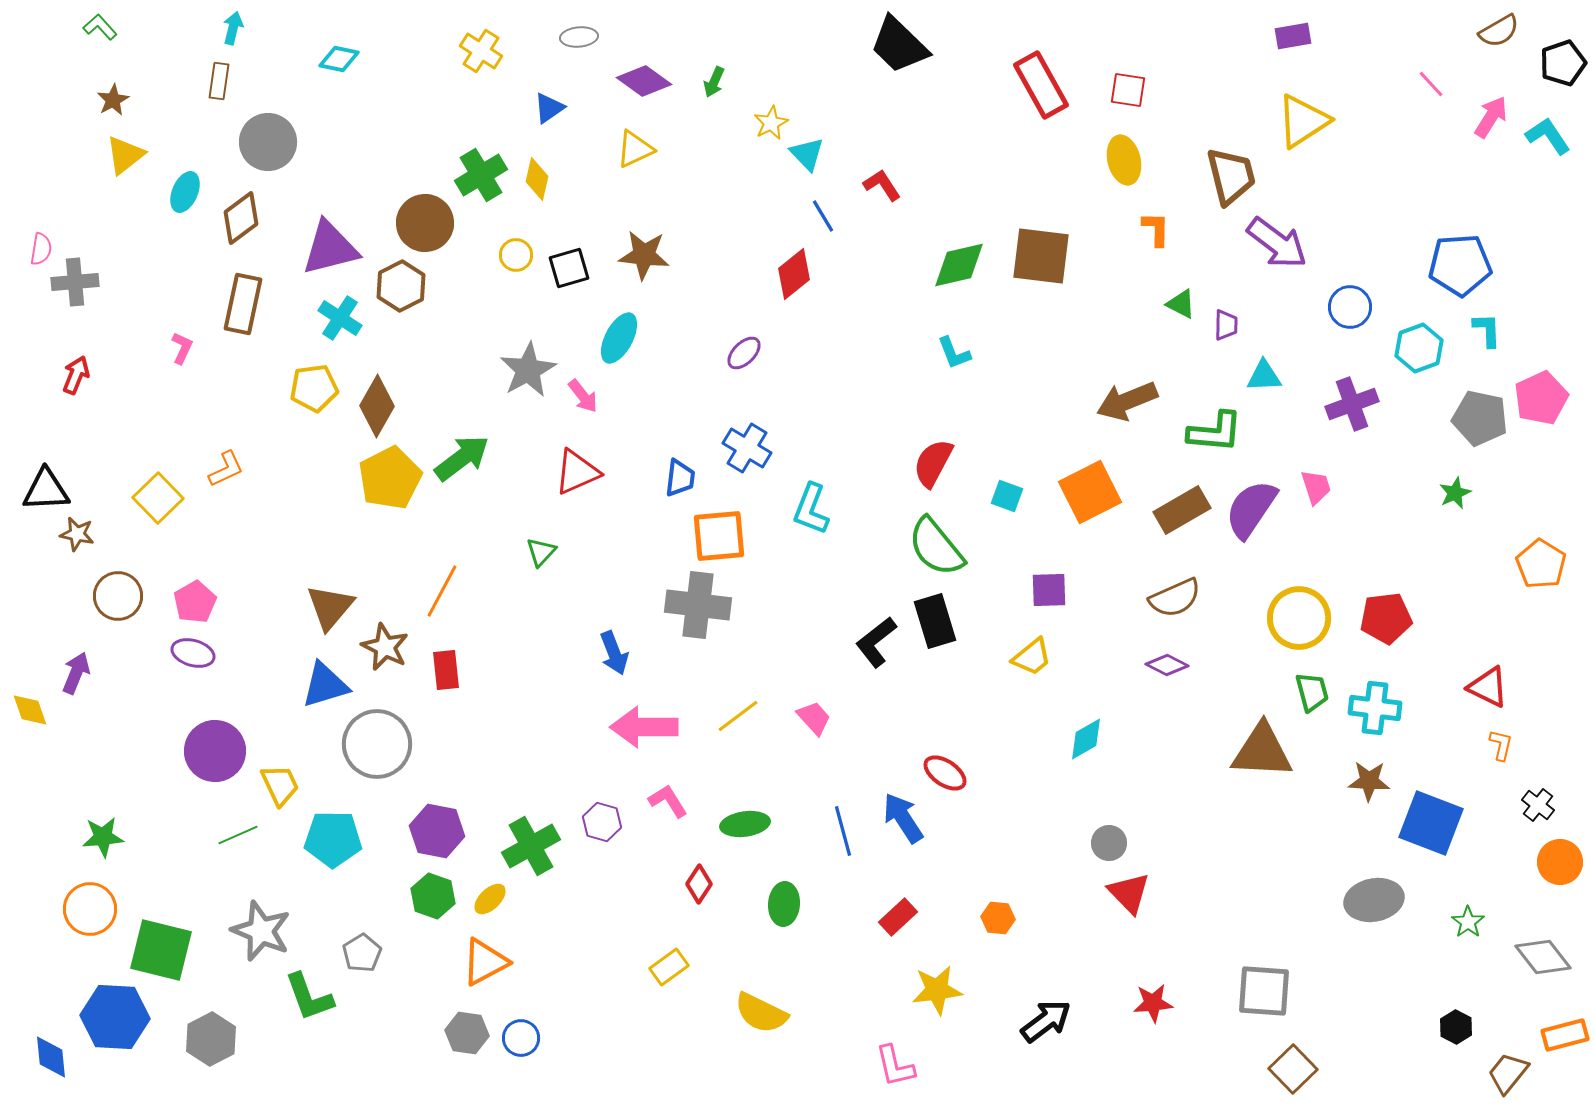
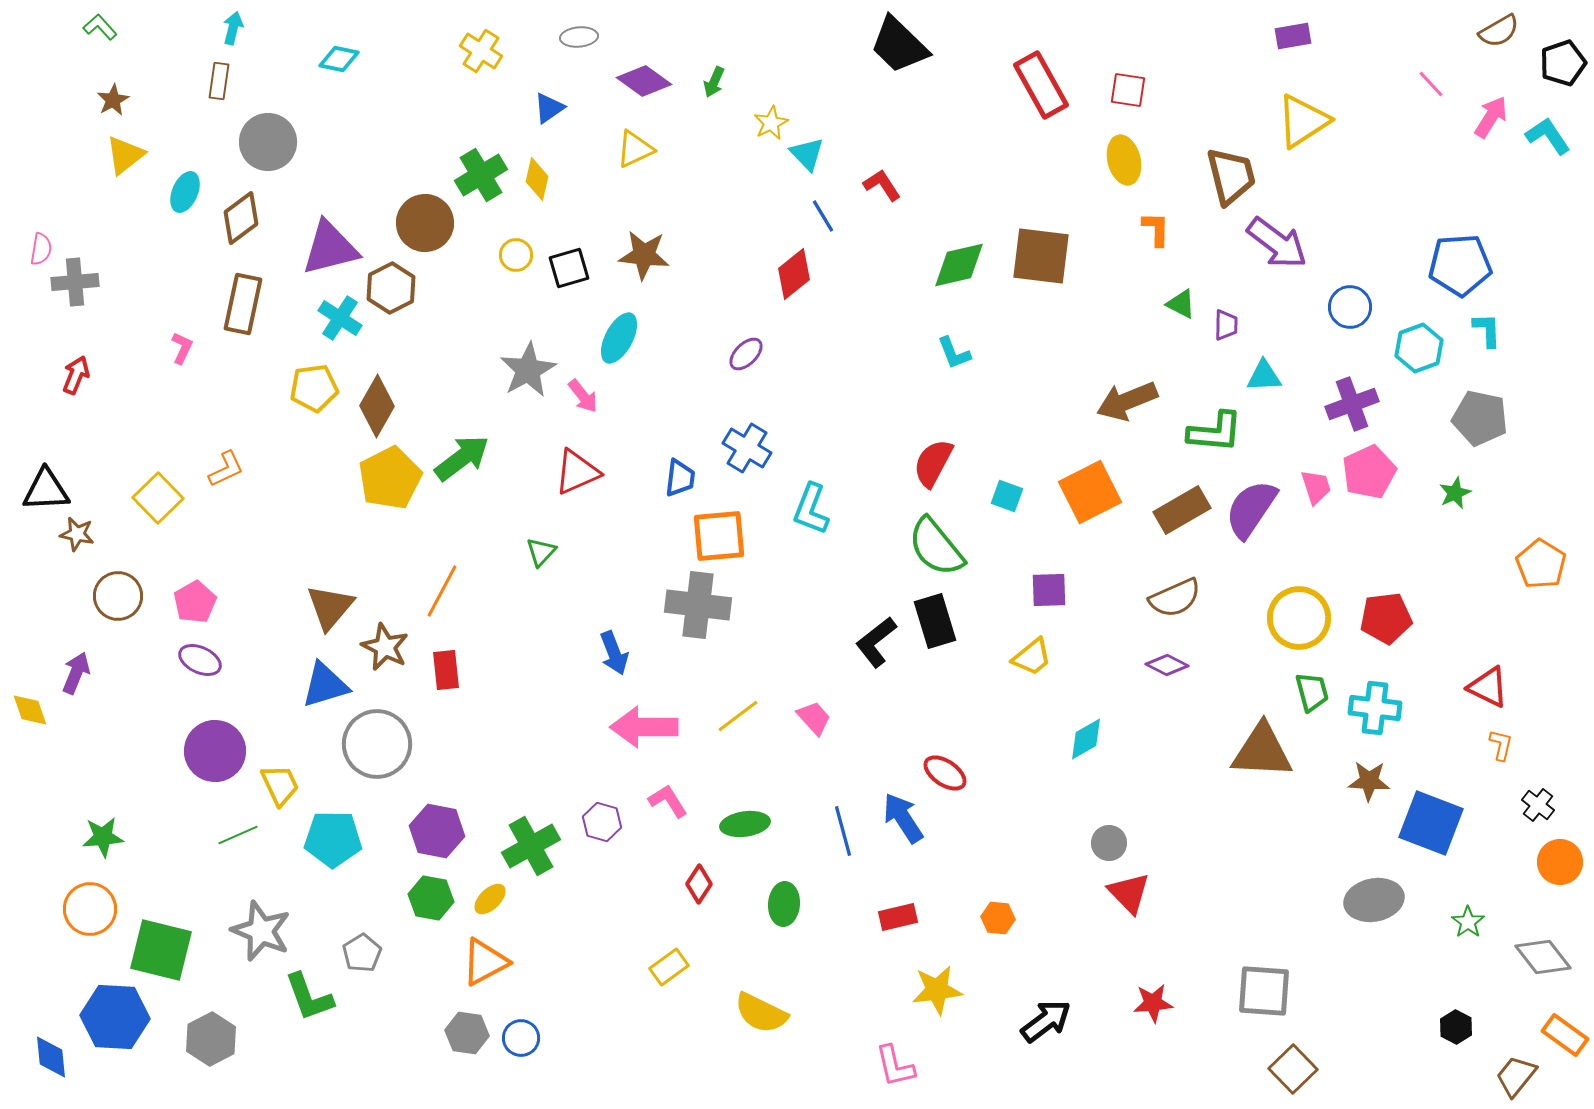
brown hexagon at (401, 286): moved 10 px left, 2 px down
purple ellipse at (744, 353): moved 2 px right, 1 px down
pink pentagon at (1541, 398): moved 172 px left, 74 px down
purple ellipse at (193, 653): moved 7 px right, 7 px down; rotated 9 degrees clockwise
green hexagon at (433, 896): moved 2 px left, 2 px down; rotated 9 degrees counterclockwise
red rectangle at (898, 917): rotated 30 degrees clockwise
orange rectangle at (1565, 1035): rotated 51 degrees clockwise
brown trapezoid at (1508, 1073): moved 8 px right, 3 px down
